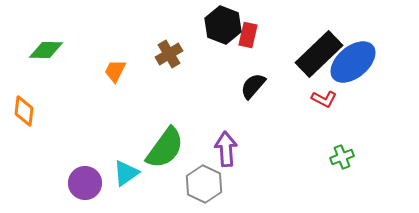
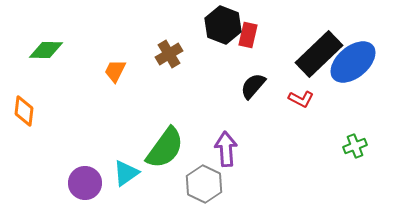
red L-shape: moved 23 px left
green cross: moved 13 px right, 11 px up
